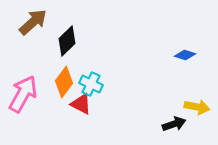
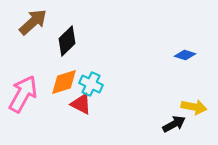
orange diamond: rotated 36 degrees clockwise
yellow arrow: moved 3 px left
black arrow: rotated 10 degrees counterclockwise
